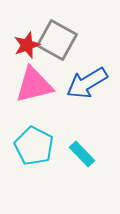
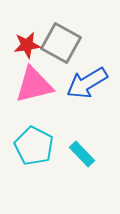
gray square: moved 4 px right, 3 px down
red star: rotated 12 degrees clockwise
